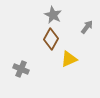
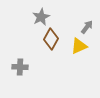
gray star: moved 12 px left, 2 px down; rotated 18 degrees clockwise
yellow triangle: moved 10 px right, 13 px up
gray cross: moved 1 px left, 2 px up; rotated 21 degrees counterclockwise
